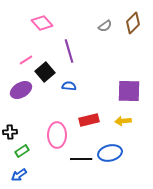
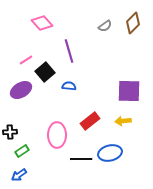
red rectangle: moved 1 px right, 1 px down; rotated 24 degrees counterclockwise
